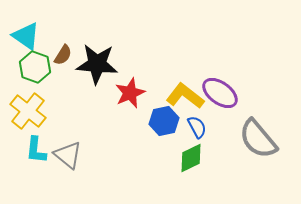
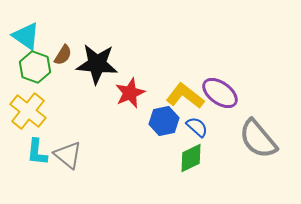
blue semicircle: rotated 20 degrees counterclockwise
cyan L-shape: moved 1 px right, 2 px down
